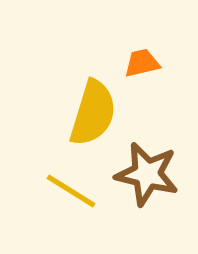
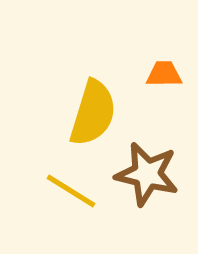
orange trapezoid: moved 22 px right, 11 px down; rotated 12 degrees clockwise
